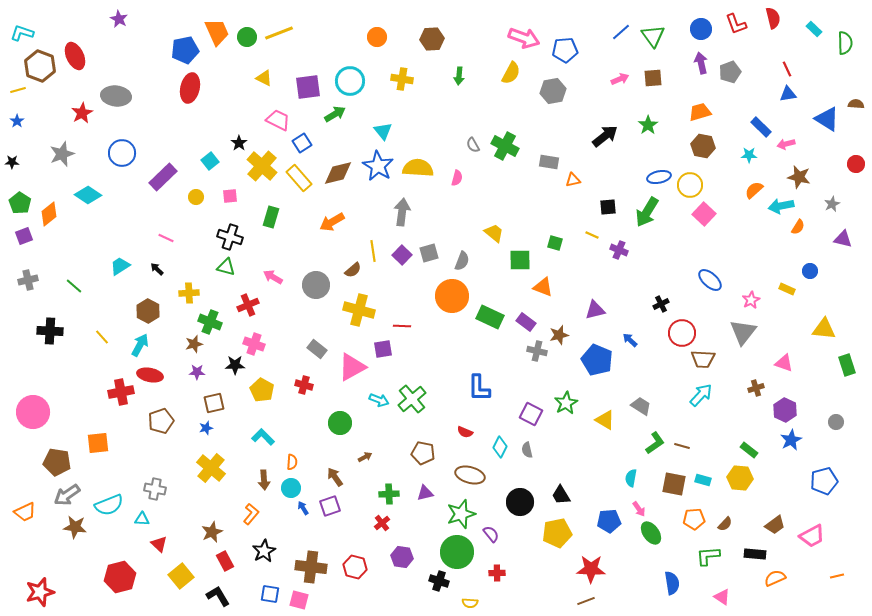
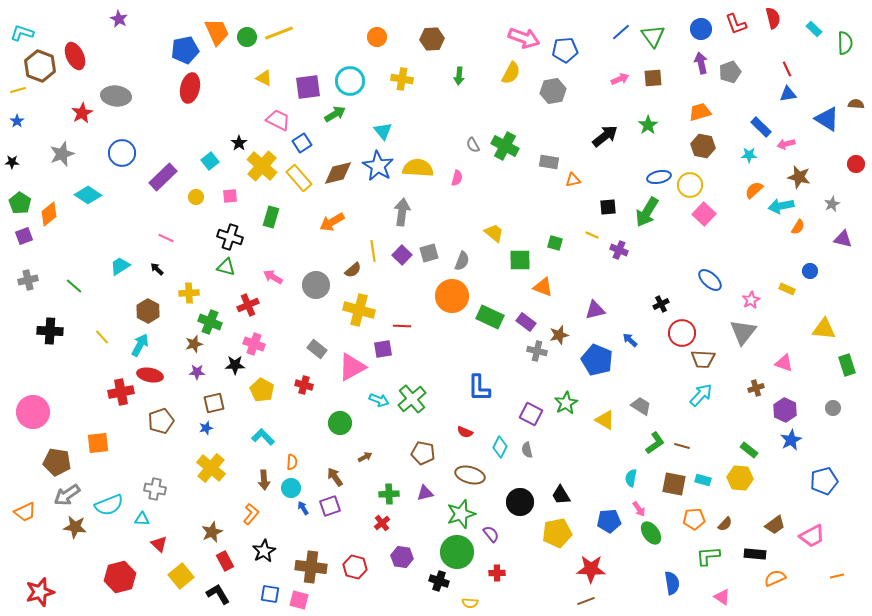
gray circle at (836, 422): moved 3 px left, 14 px up
black L-shape at (218, 596): moved 2 px up
